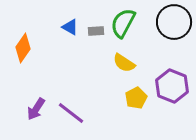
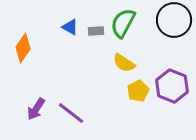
black circle: moved 2 px up
yellow pentagon: moved 2 px right, 7 px up
